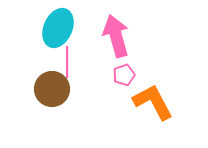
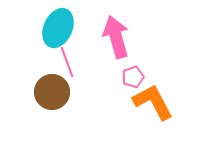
pink arrow: moved 1 px down
pink line: rotated 20 degrees counterclockwise
pink pentagon: moved 9 px right, 2 px down
brown circle: moved 3 px down
